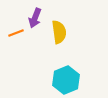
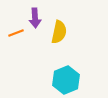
purple arrow: rotated 24 degrees counterclockwise
yellow semicircle: rotated 20 degrees clockwise
